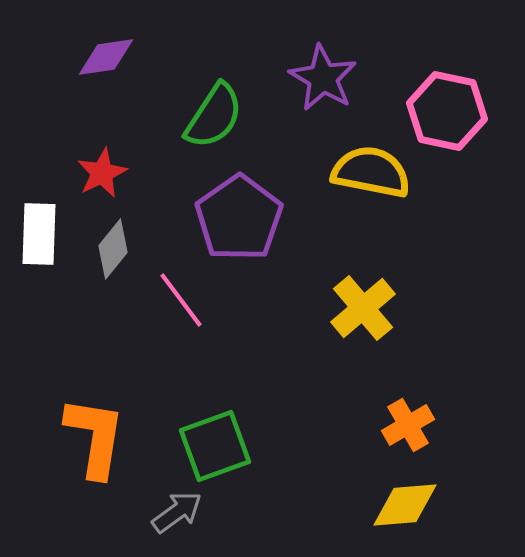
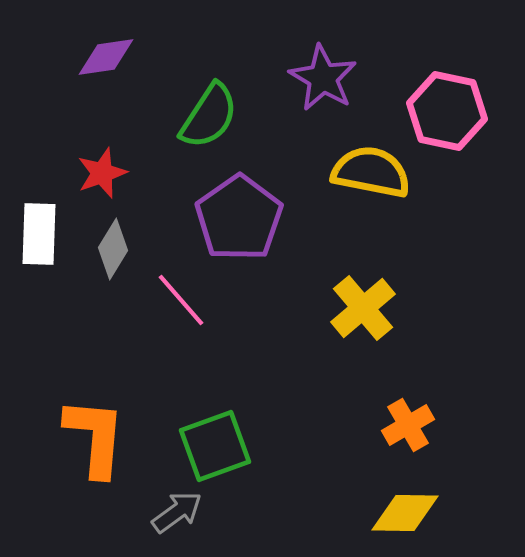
green semicircle: moved 5 px left
red star: rotated 6 degrees clockwise
gray diamond: rotated 8 degrees counterclockwise
pink line: rotated 4 degrees counterclockwise
orange L-shape: rotated 4 degrees counterclockwise
yellow diamond: moved 8 px down; rotated 6 degrees clockwise
